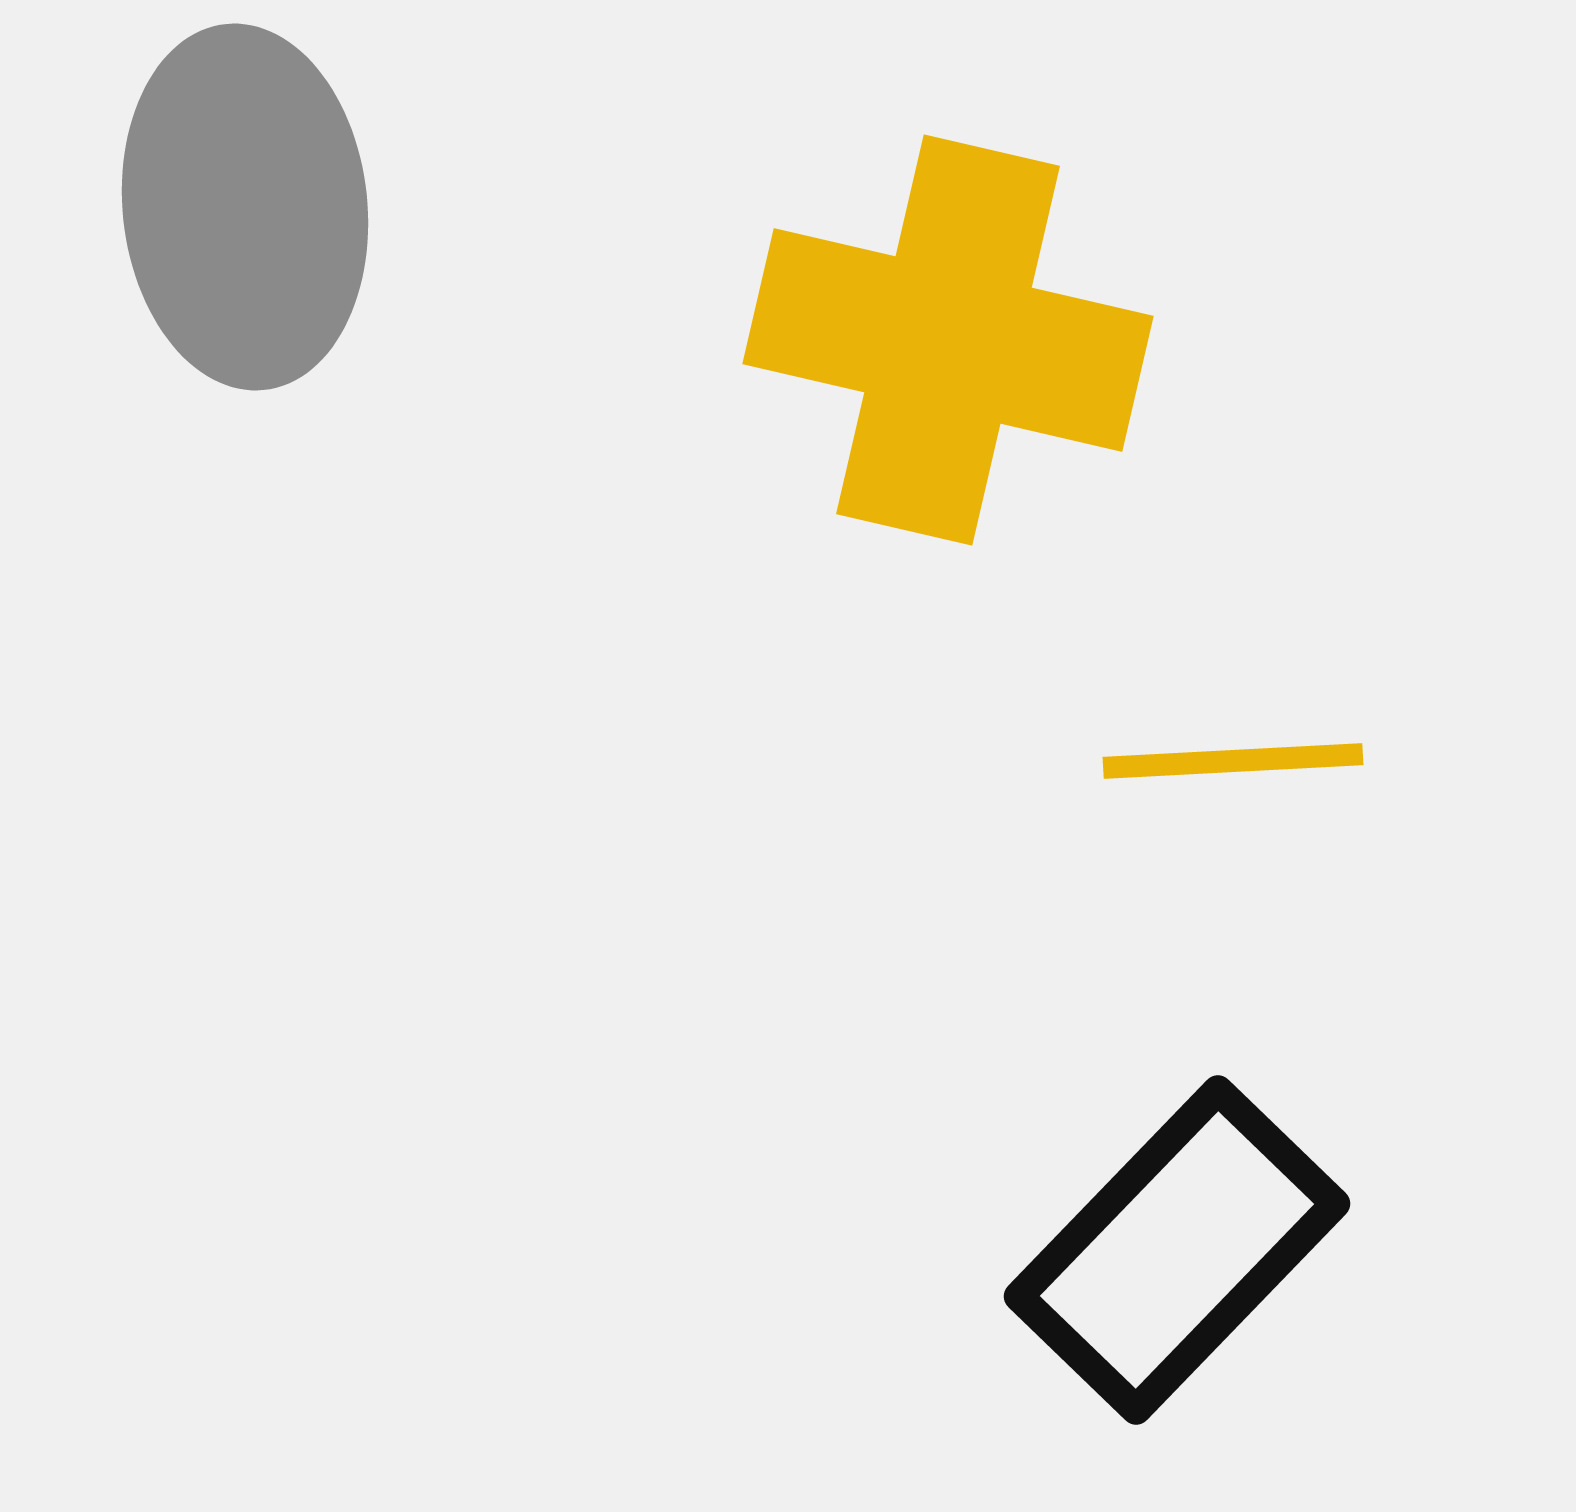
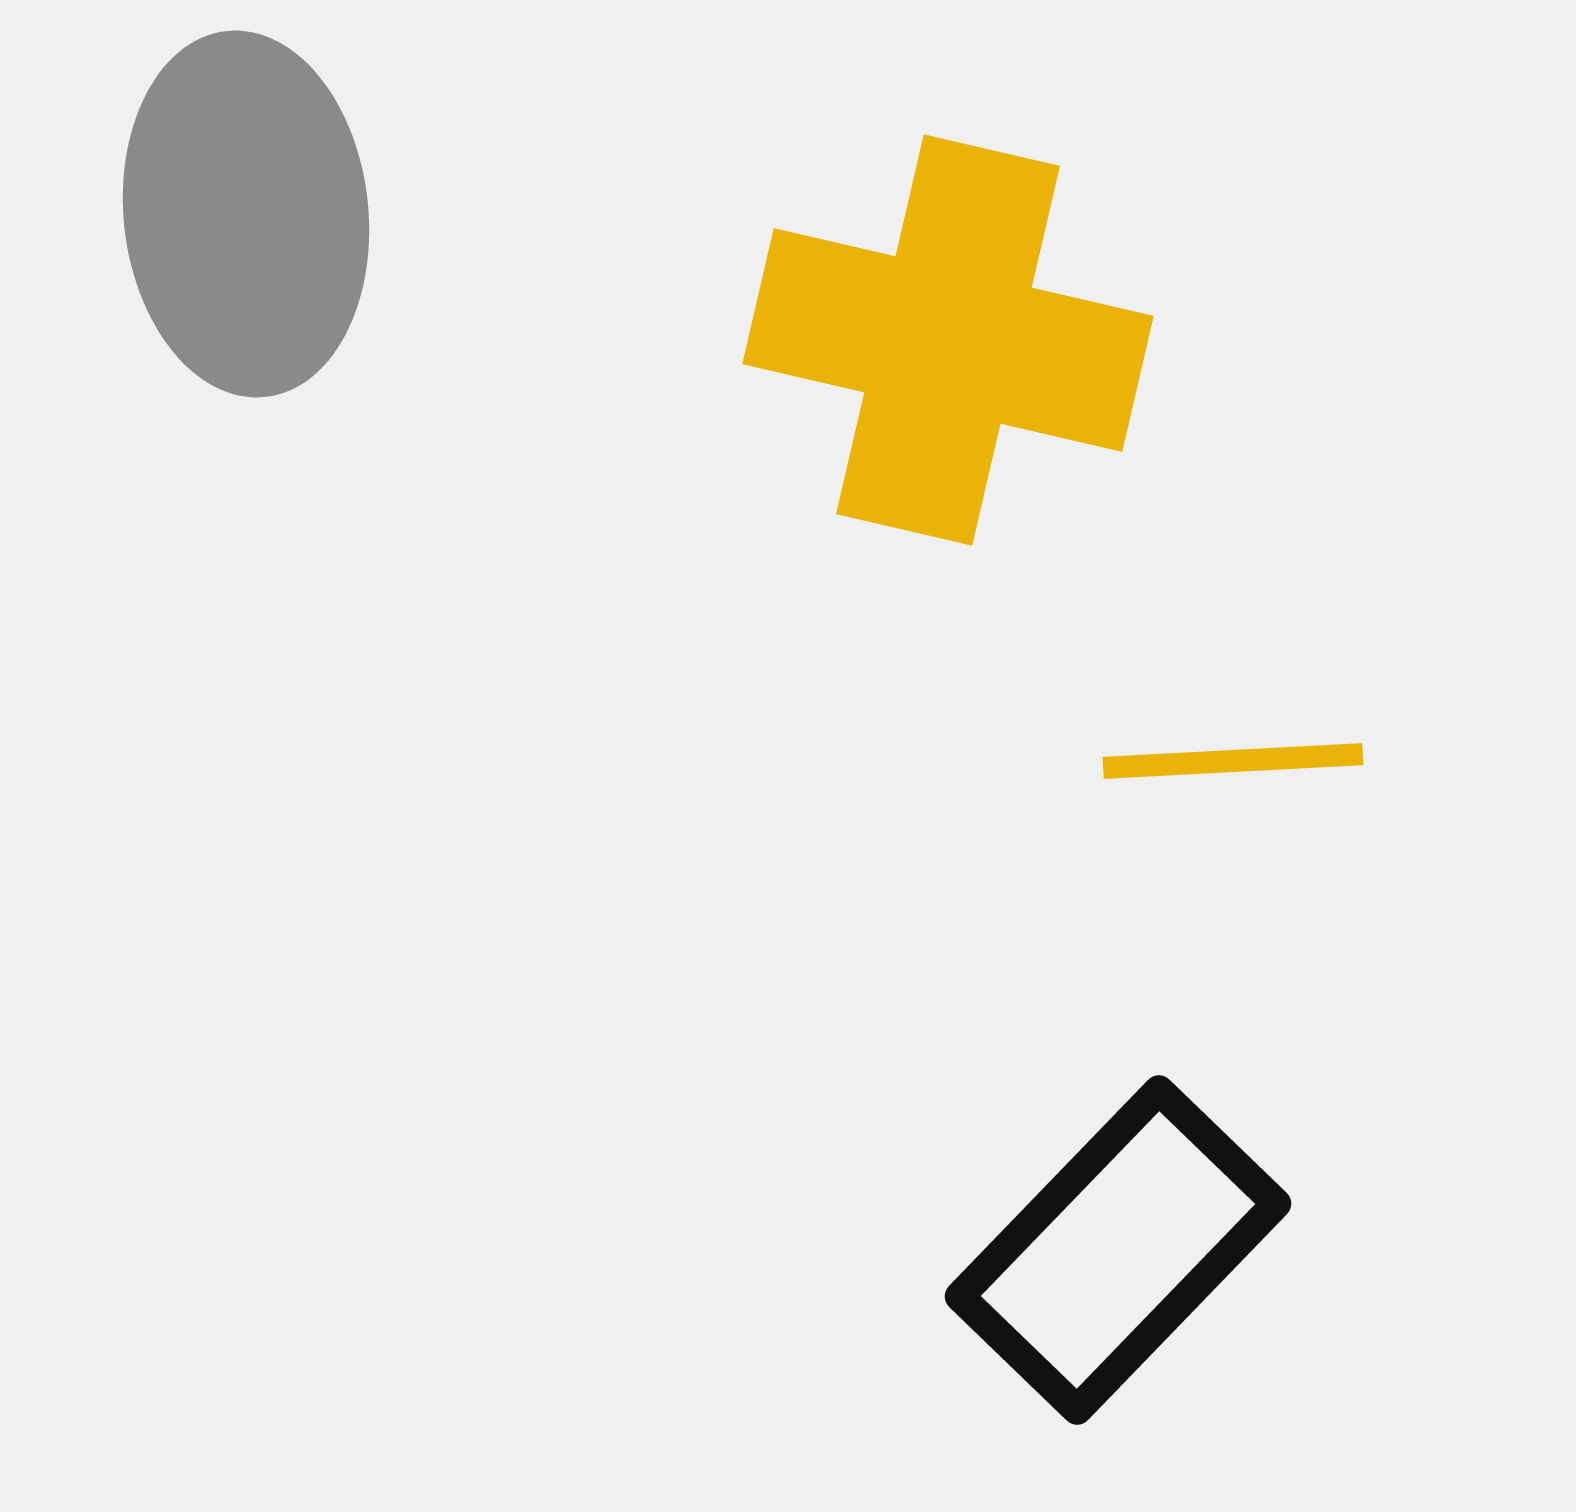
gray ellipse: moved 1 px right, 7 px down
black rectangle: moved 59 px left
